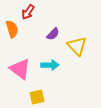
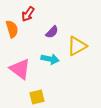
red arrow: moved 2 px down
purple semicircle: moved 1 px left, 2 px up
yellow triangle: rotated 45 degrees clockwise
cyan arrow: moved 6 px up; rotated 12 degrees clockwise
